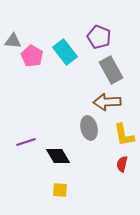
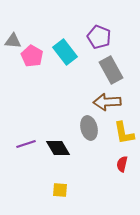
yellow L-shape: moved 2 px up
purple line: moved 2 px down
black diamond: moved 8 px up
